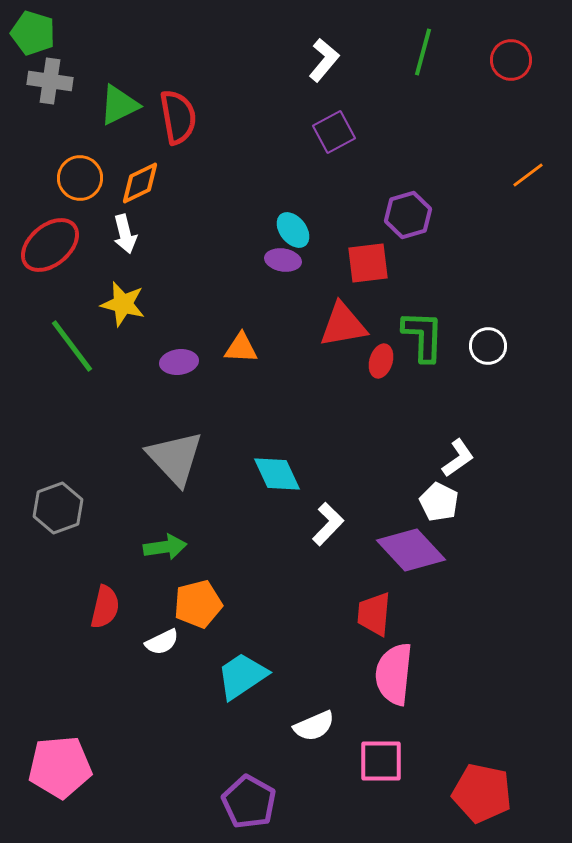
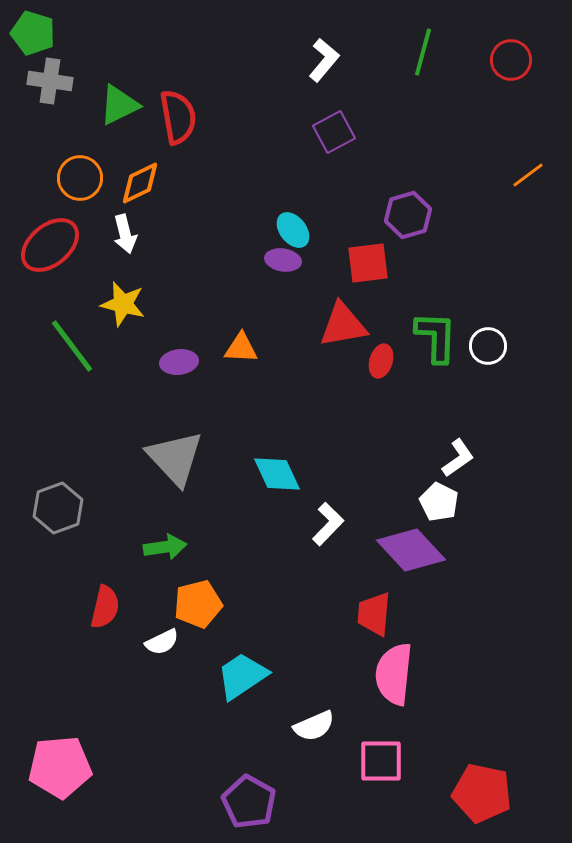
green L-shape at (423, 336): moved 13 px right, 1 px down
